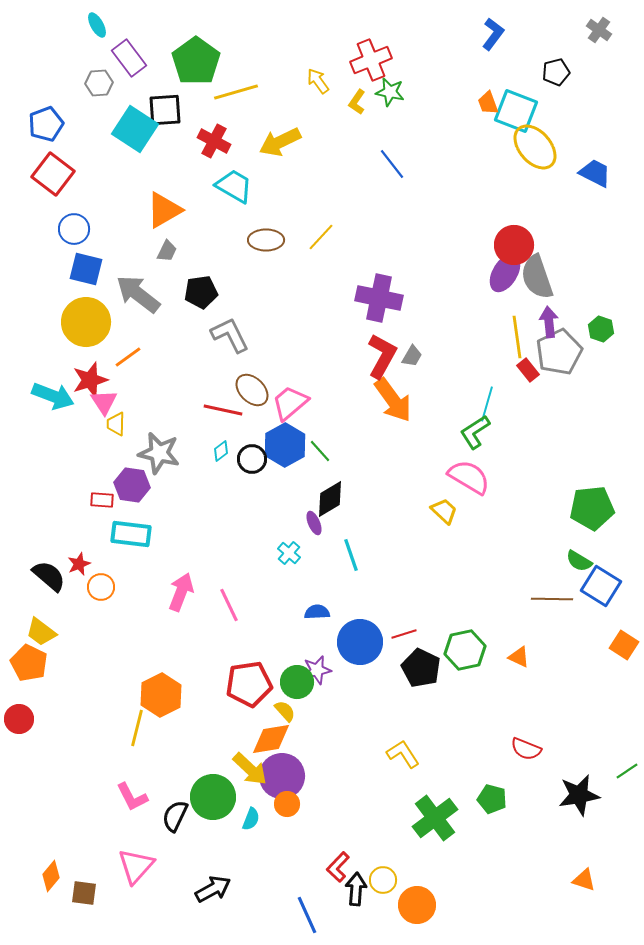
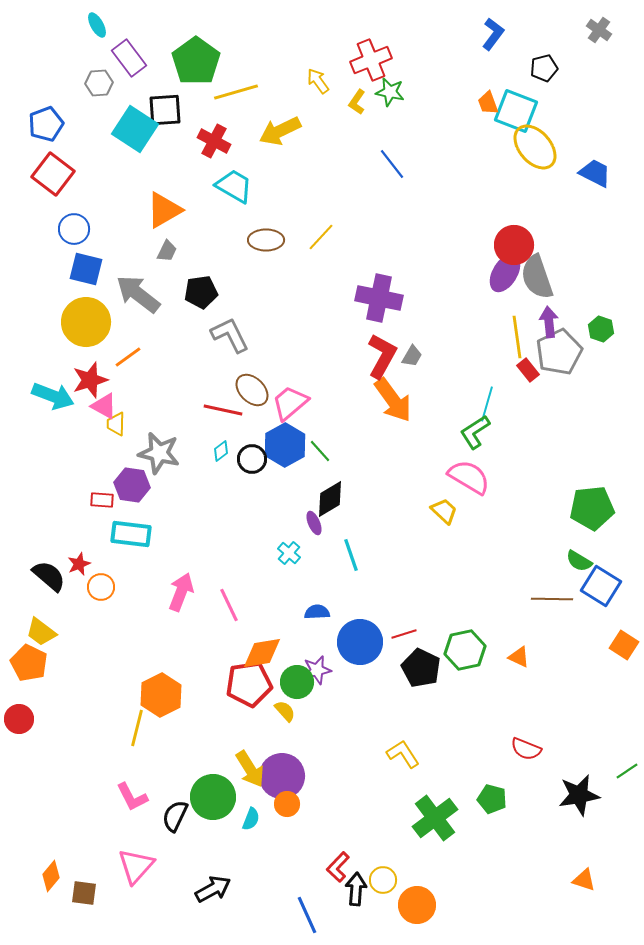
black pentagon at (556, 72): moved 12 px left, 4 px up
yellow arrow at (280, 142): moved 11 px up
pink triangle at (104, 402): moved 4 px down; rotated 28 degrees counterclockwise
orange diamond at (271, 739): moved 9 px left, 86 px up
yellow arrow at (250, 769): rotated 15 degrees clockwise
